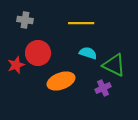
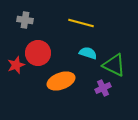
yellow line: rotated 15 degrees clockwise
